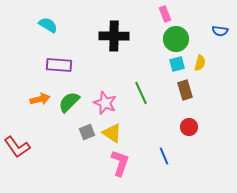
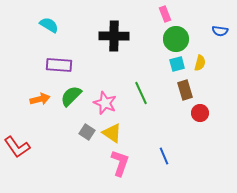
cyan semicircle: moved 1 px right
green semicircle: moved 2 px right, 6 px up
red circle: moved 11 px right, 14 px up
gray square: rotated 35 degrees counterclockwise
